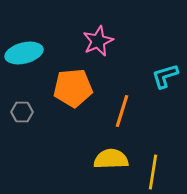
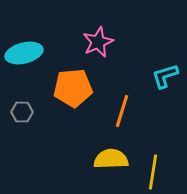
pink star: moved 1 px down
